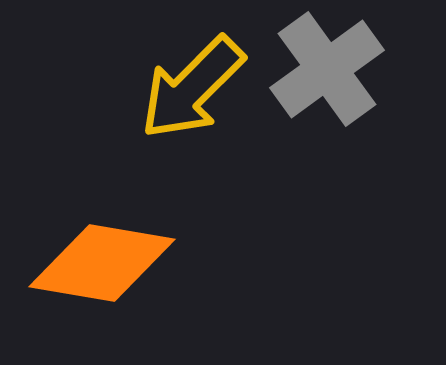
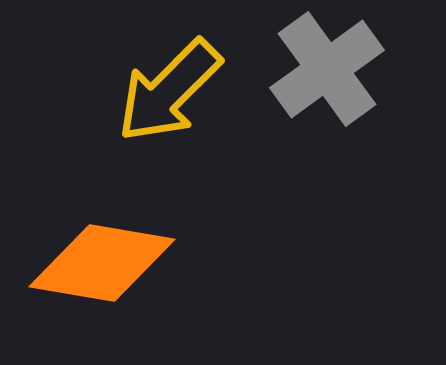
yellow arrow: moved 23 px left, 3 px down
